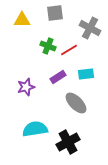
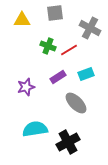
cyan rectangle: rotated 14 degrees counterclockwise
